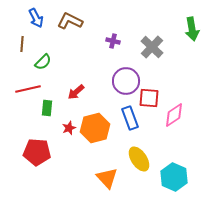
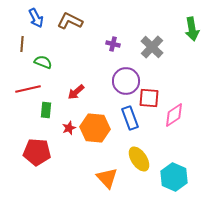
purple cross: moved 3 px down
green semicircle: rotated 114 degrees counterclockwise
green rectangle: moved 1 px left, 2 px down
orange hexagon: rotated 20 degrees clockwise
